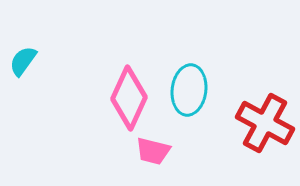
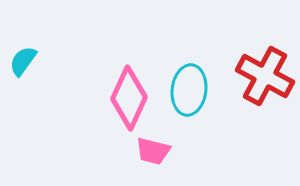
red cross: moved 47 px up
